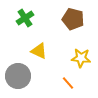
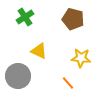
green cross: moved 1 px up
